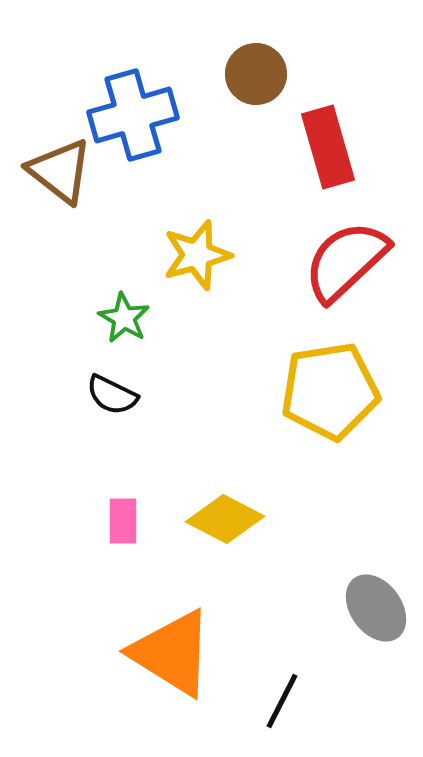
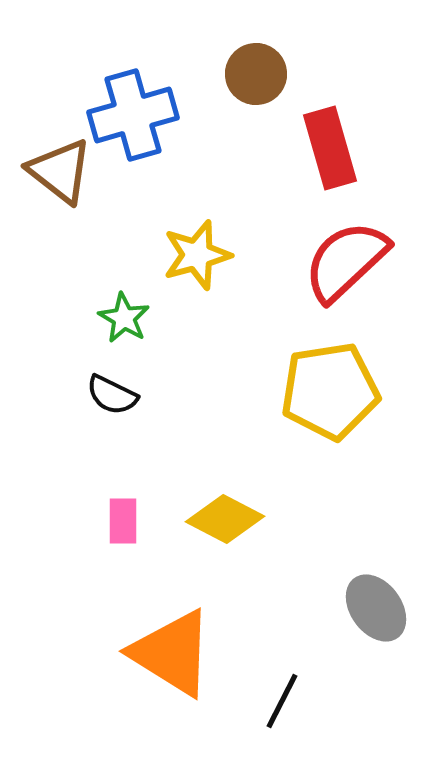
red rectangle: moved 2 px right, 1 px down
